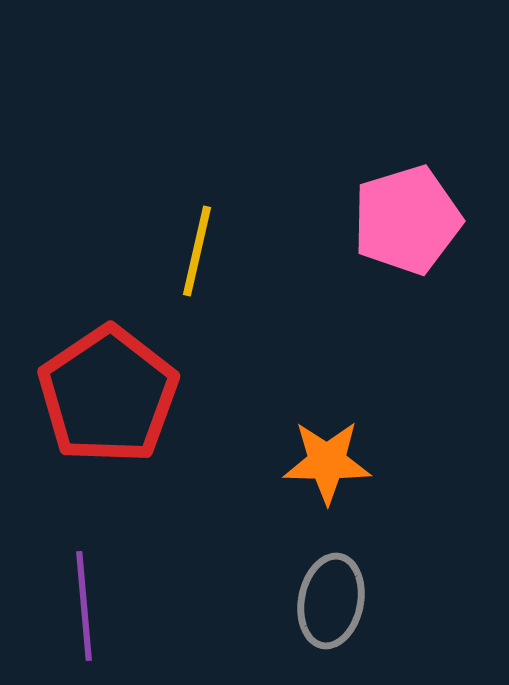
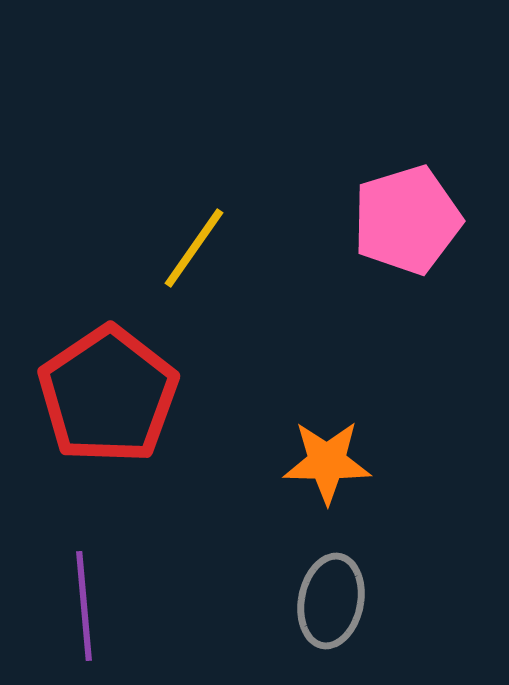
yellow line: moved 3 px left, 3 px up; rotated 22 degrees clockwise
